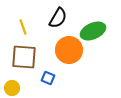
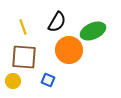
black semicircle: moved 1 px left, 4 px down
blue square: moved 2 px down
yellow circle: moved 1 px right, 7 px up
